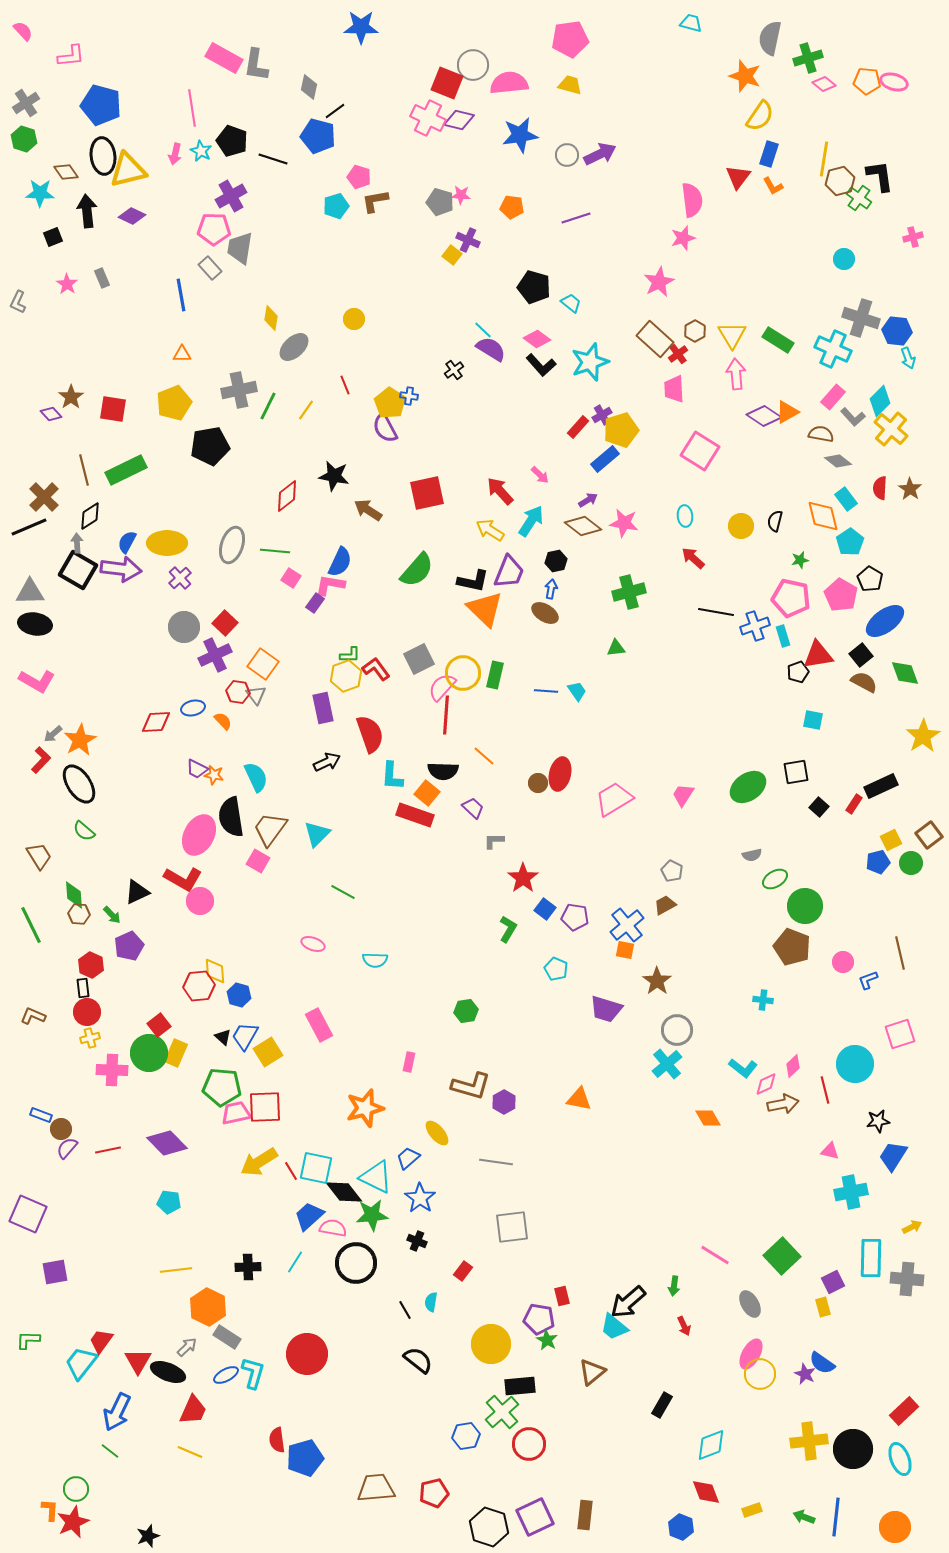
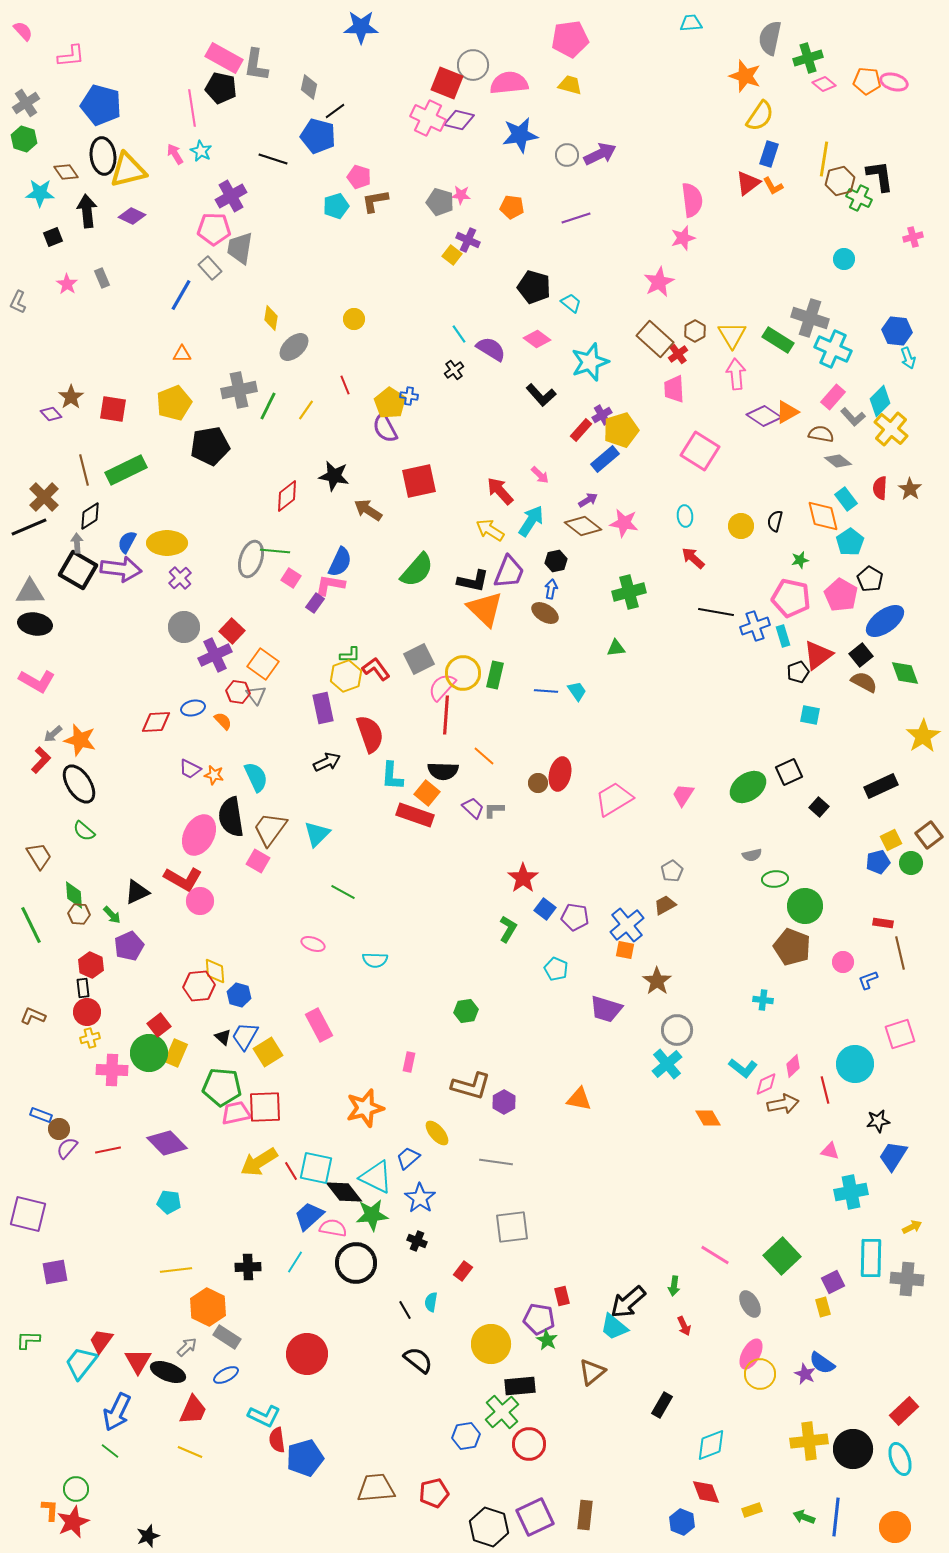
cyan trapezoid at (691, 23): rotated 20 degrees counterclockwise
black pentagon at (232, 141): moved 11 px left, 53 px up; rotated 8 degrees counterclockwise
pink arrow at (175, 154): rotated 135 degrees clockwise
red triangle at (738, 177): moved 10 px right, 6 px down; rotated 16 degrees clockwise
green cross at (859, 198): rotated 10 degrees counterclockwise
blue line at (181, 295): rotated 40 degrees clockwise
gray cross at (861, 318): moved 51 px left
cyan line at (483, 330): moved 24 px left, 4 px down; rotated 12 degrees clockwise
black L-shape at (541, 365): moved 30 px down
red rectangle at (578, 427): moved 3 px right, 3 px down
red square at (427, 493): moved 8 px left, 12 px up
gray ellipse at (232, 545): moved 19 px right, 14 px down
red square at (225, 623): moved 7 px right, 8 px down
red triangle at (818, 655): rotated 28 degrees counterclockwise
cyan square at (813, 720): moved 3 px left, 5 px up
orange star at (80, 740): rotated 28 degrees counterclockwise
purple trapezoid at (197, 769): moved 7 px left
black square at (796, 772): moved 7 px left; rotated 16 degrees counterclockwise
red rectangle at (854, 804): moved 29 px right, 119 px down; rotated 66 degrees clockwise
gray L-shape at (494, 841): moved 31 px up
gray pentagon at (672, 871): rotated 15 degrees clockwise
green ellipse at (775, 879): rotated 25 degrees clockwise
brown circle at (61, 1129): moved 2 px left
purple square at (28, 1214): rotated 9 degrees counterclockwise
cyan L-shape at (253, 1373): moved 11 px right, 43 px down; rotated 100 degrees clockwise
blue hexagon at (681, 1527): moved 1 px right, 5 px up
